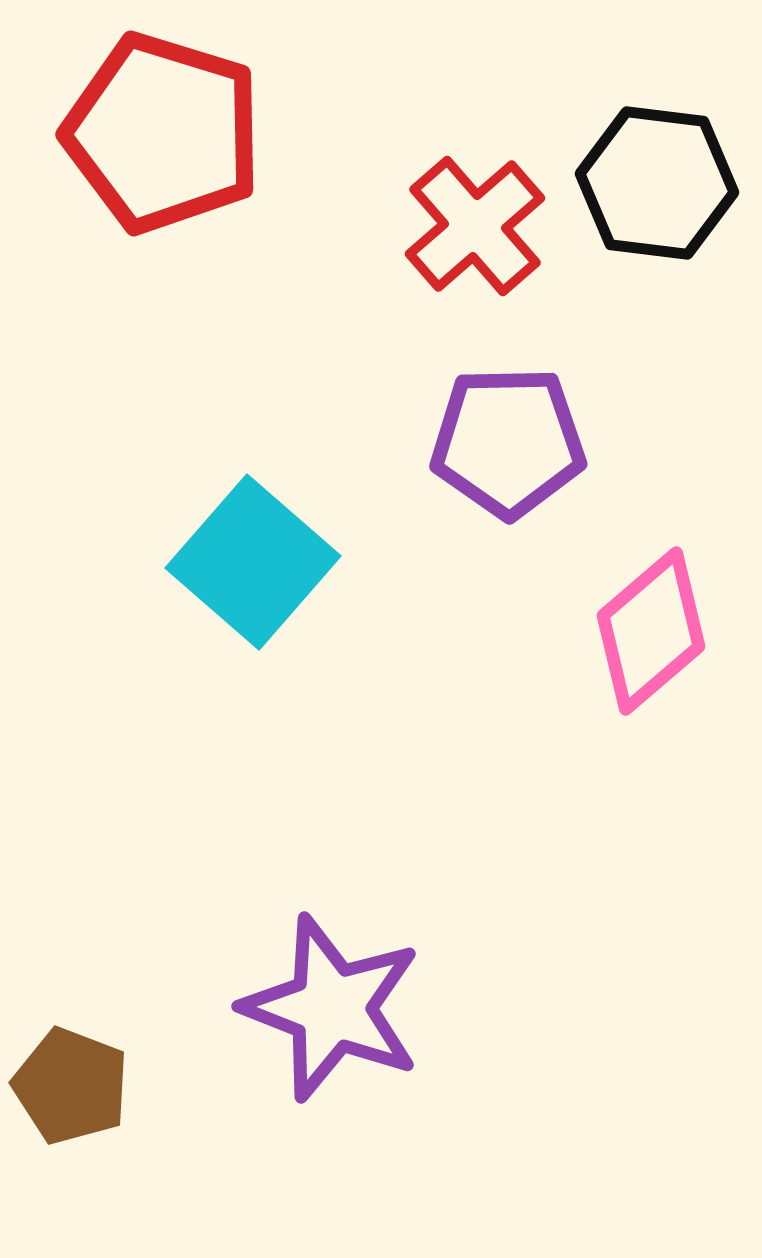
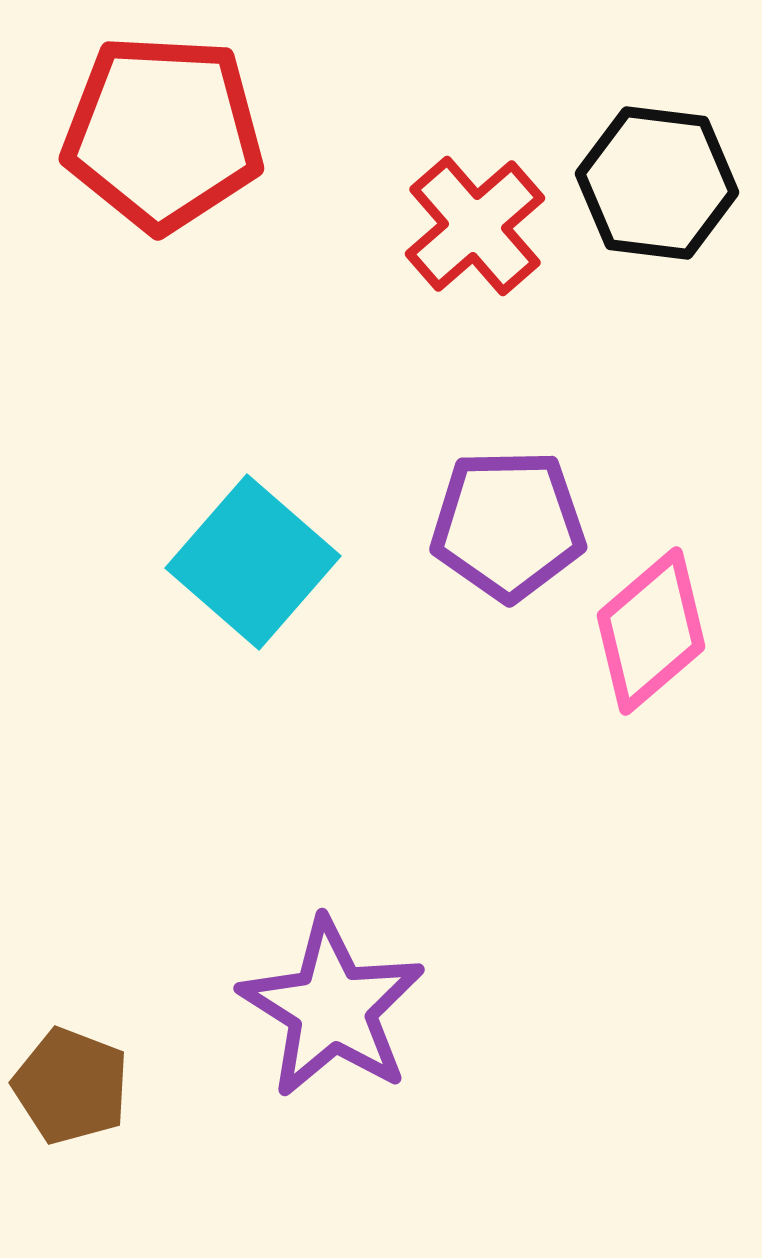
red pentagon: rotated 14 degrees counterclockwise
purple pentagon: moved 83 px down
purple star: rotated 11 degrees clockwise
